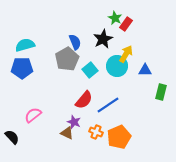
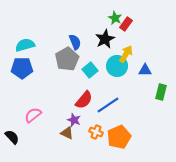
black star: moved 2 px right
purple star: moved 2 px up
